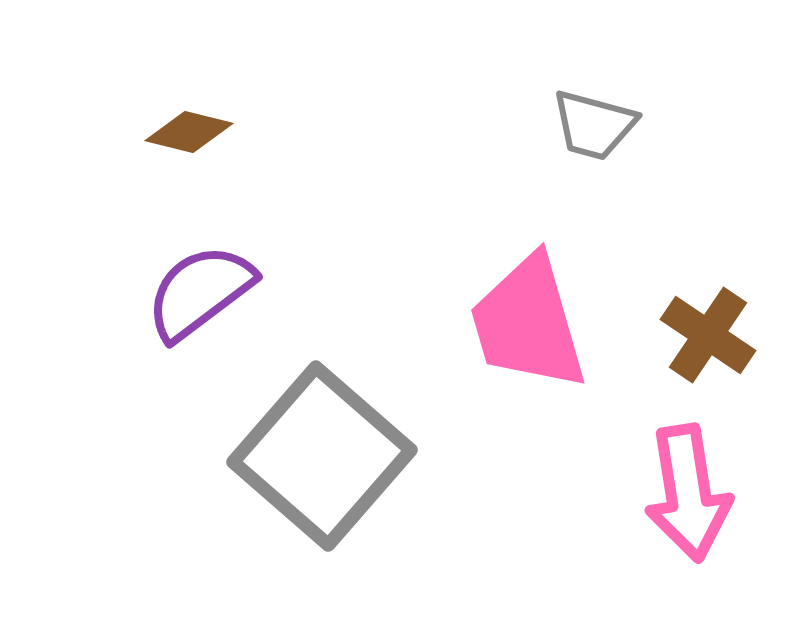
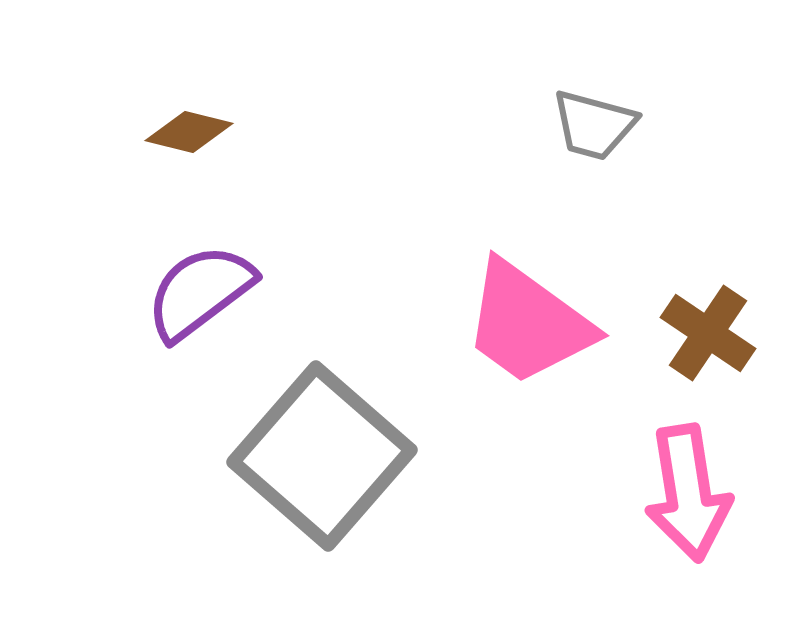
pink trapezoid: rotated 38 degrees counterclockwise
brown cross: moved 2 px up
